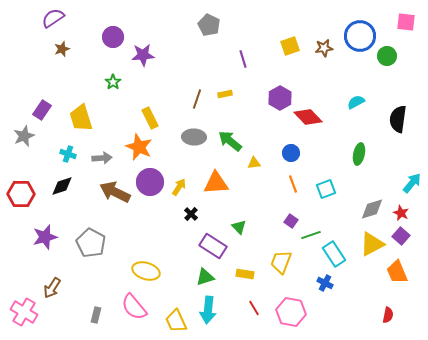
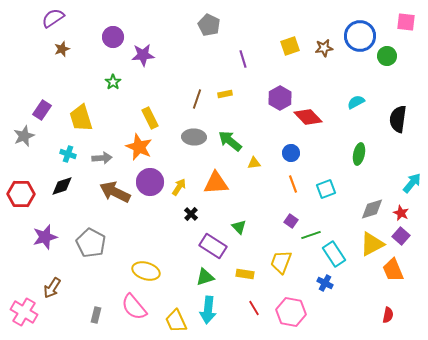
orange trapezoid at (397, 272): moved 4 px left, 2 px up
